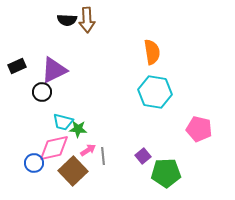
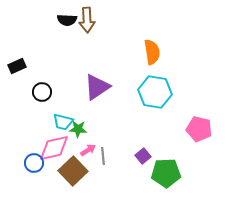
purple triangle: moved 43 px right, 17 px down; rotated 8 degrees counterclockwise
